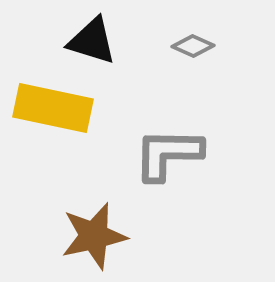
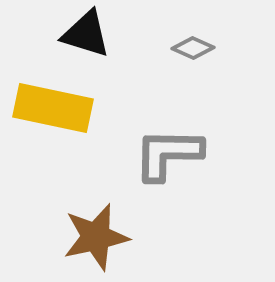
black triangle: moved 6 px left, 7 px up
gray diamond: moved 2 px down
brown star: moved 2 px right, 1 px down
